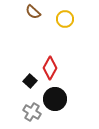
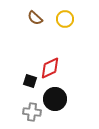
brown semicircle: moved 2 px right, 6 px down
red diamond: rotated 35 degrees clockwise
black square: rotated 24 degrees counterclockwise
gray cross: rotated 24 degrees counterclockwise
